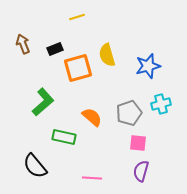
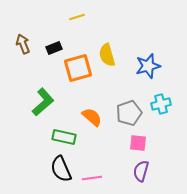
black rectangle: moved 1 px left, 1 px up
black semicircle: moved 26 px right, 3 px down; rotated 16 degrees clockwise
pink line: rotated 12 degrees counterclockwise
